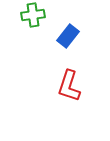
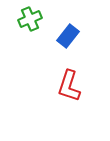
green cross: moved 3 px left, 4 px down; rotated 15 degrees counterclockwise
